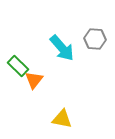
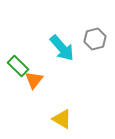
gray hexagon: rotated 20 degrees counterclockwise
yellow triangle: rotated 20 degrees clockwise
